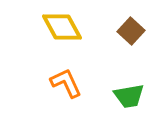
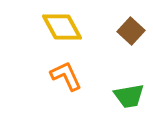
orange L-shape: moved 7 px up
